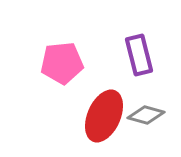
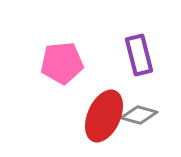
gray diamond: moved 7 px left
